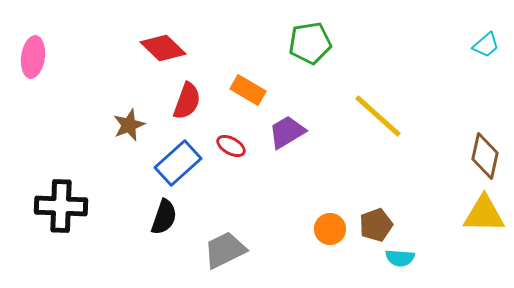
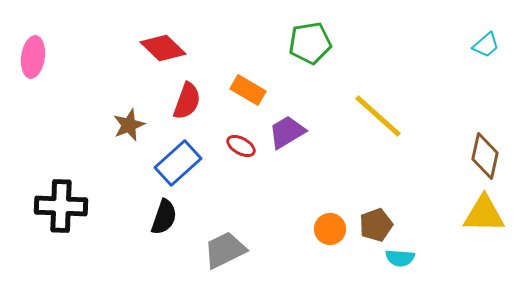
red ellipse: moved 10 px right
